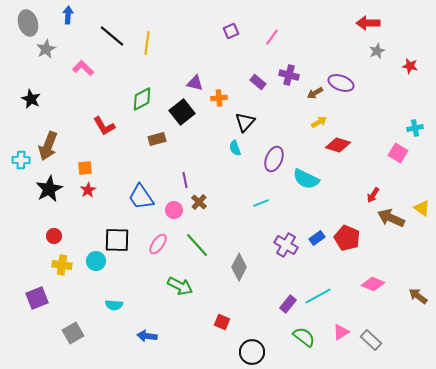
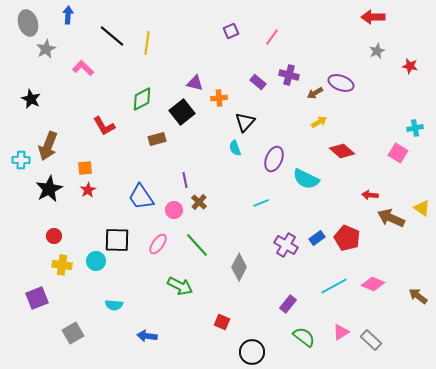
red arrow at (368, 23): moved 5 px right, 6 px up
red diamond at (338, 145): moved 4 px right, 6 px down; rotated 25 degrees clockwise
red arrow at (373, 195): moved 3 px left; rotated 63 degrees clockwise
cyan line at (318, 296): moved 16 px right, 10 px up
